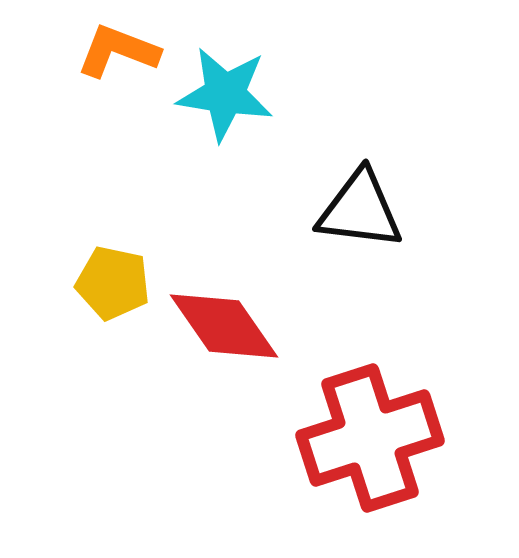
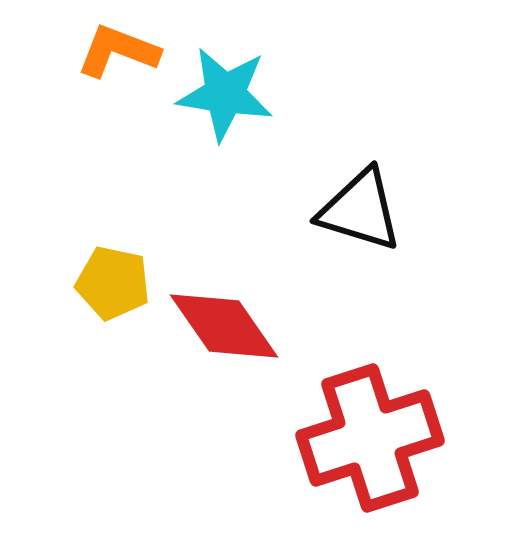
black triangle: rotated 10 degrees clockwise
